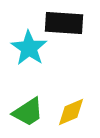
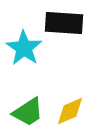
cyan star: moved 5 px left
yellow diamond: moved 1 px left, 1 px up
